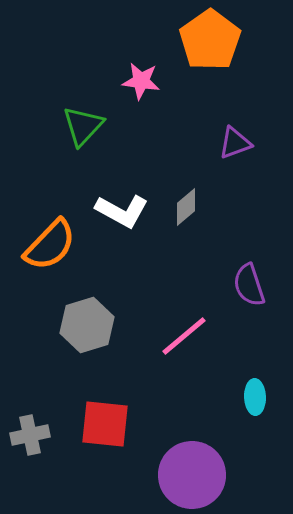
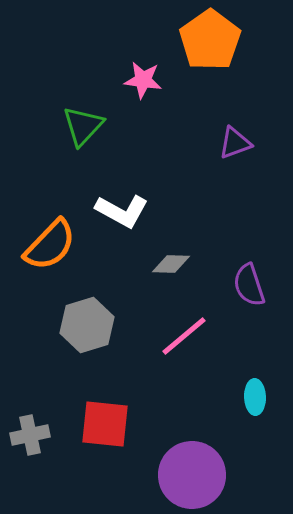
pink star: moved 2 px right, 1 px up
gray diamond: moved 15 px left, 57 px down; rotated 42 degrees clockwise
